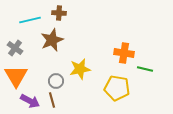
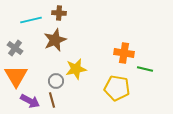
cyan line: moved 1 px right
brown star: moved 3 px right
yellow star: moved 4 px left
